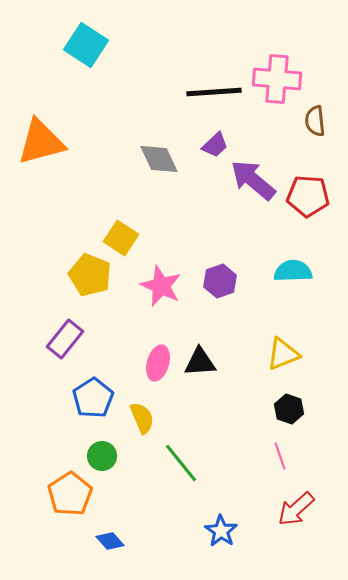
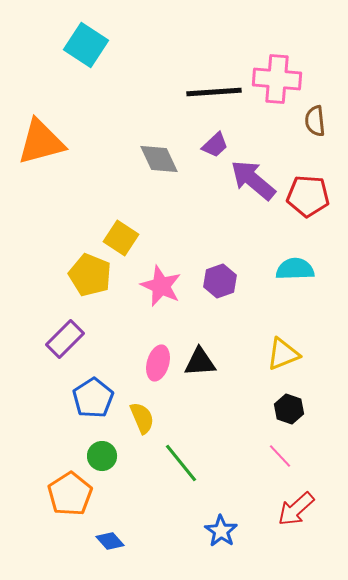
cyan semicircle: moved 2 px right, 2 px up
purple rectangle: rotated 6 degrees clockwise
pink line: rotated 24 degrees counterclockwise
